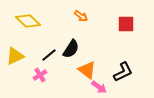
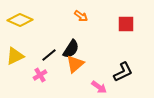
yellow diamond: moved 8 px left, 1 px up; rotated 20 degrees counterclockwise
orange triangle: moved 12 px left, 6 px up; rotated 42 degrees clockwise
